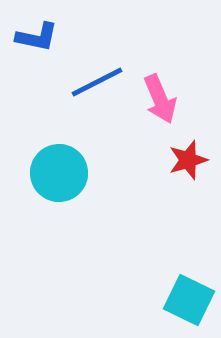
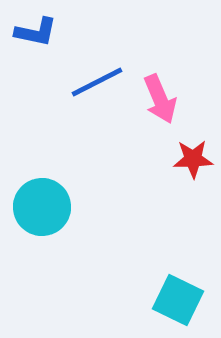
blue L-shape: moved 1 px left, 5 px up
red star: moved 5 px right, 1 px up; rotated 15 degrees clockwise
cyan circle: moved 17 px left, 34 px down
cyan square: moved 11 px left
